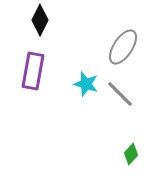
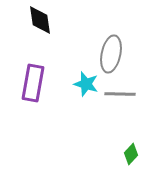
black diamond: rotated 36 degrees counterclockwise
gray ellipse: moved 12 px left, 7 px down; rotated 21 degrees counterclockwise
purple rectangle: moved 12 px down
gray line: rotated 44 degrees counterclockwise
